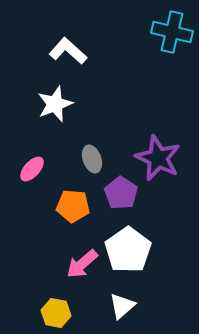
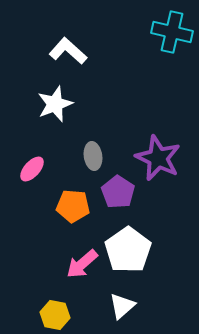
gray ellipse: moved 1 px right, 3 px up; rotated 12 degrees clockwise
purple pentagon: moved 3 px left, 1 px up
yellow hexagon: moved 1 px left, 2 px down
